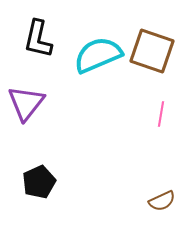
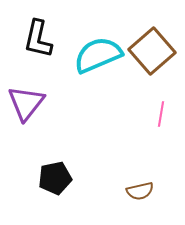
brown square: rotated 30 degrees clockwise
black pentagon: moved 16 px right, 4 px up; rotated 12 degrees clockwise
brown semicircle: moved 22 px left, 10 px up; rotated 12 degrees clockwise
